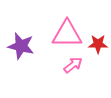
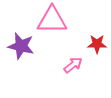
pink triangle: moved 15 px left, 14 px up
red star: moved 1 px left
